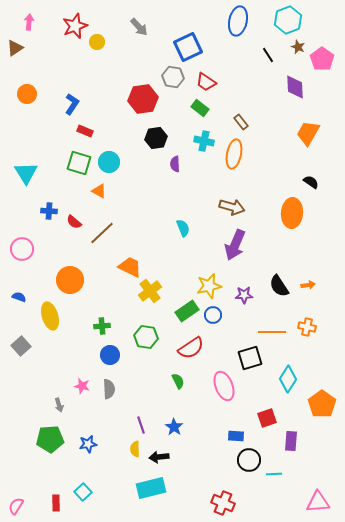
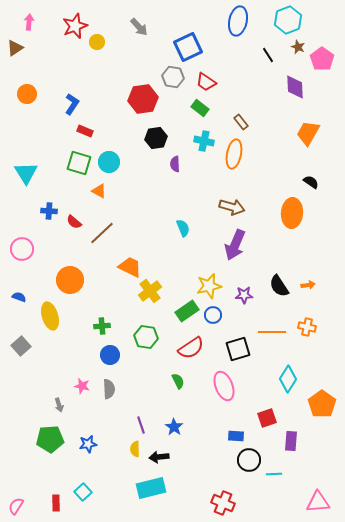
black square at (250, 358): moved 12 px left, 9 px up
